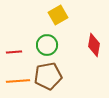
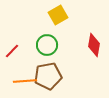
red line: moved 2 px left, 1 px up; rotated 42 degrees counterclockwise
orange line: moved 7 px right
